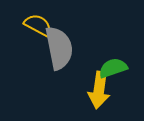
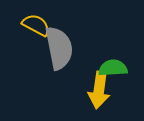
yellow semicircle: moved 2 px left
green semicircle: rotated 16 degrees clockwise
